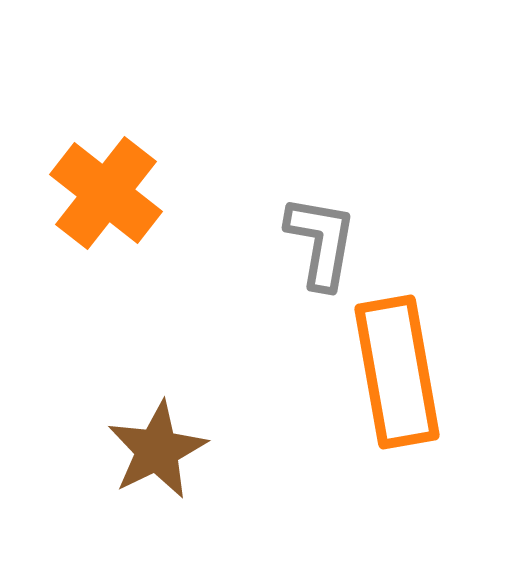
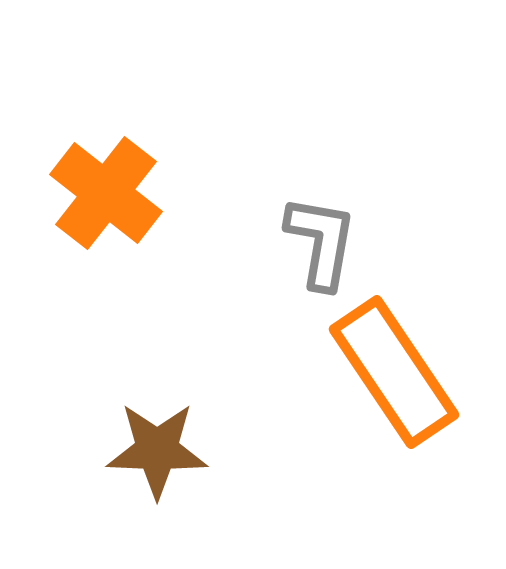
orange rectangle: moved 3 px left; rotated 24 degrees counterclockwise
brown star: rotated 28 degrees clockwise
